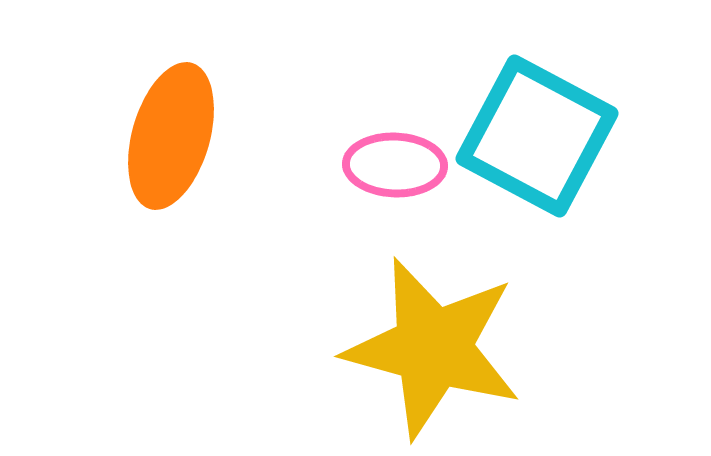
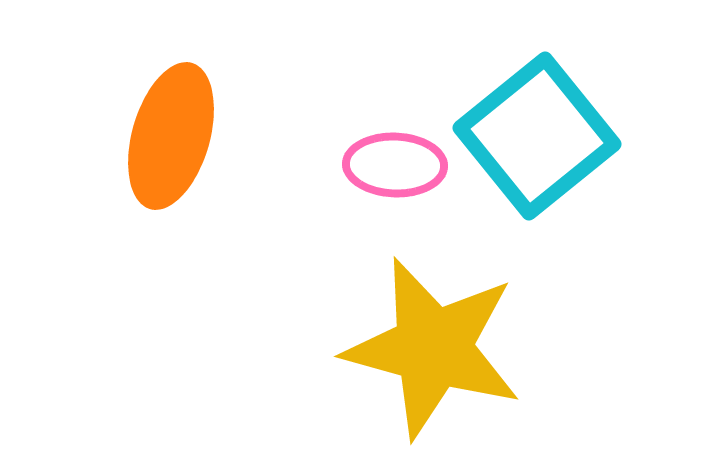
cyan square: rotated 23 degrees clockwise
